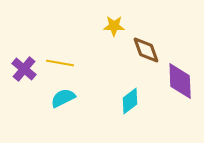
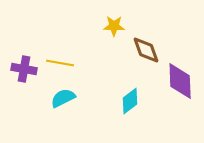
purple cross: rotated 30 degrees counterclockwise
